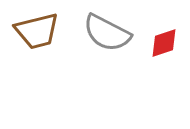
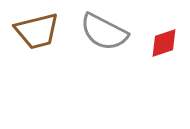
gray semicircle: moved 3 px left, 1 px up
